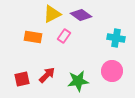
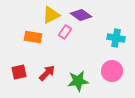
yellow triangle: moved 1 px left, 1 px down
pink rectangle: moved 1 px right, 4 px up
red arrow: moved 2 px up
red square: moved 3 px left, 7 px up
